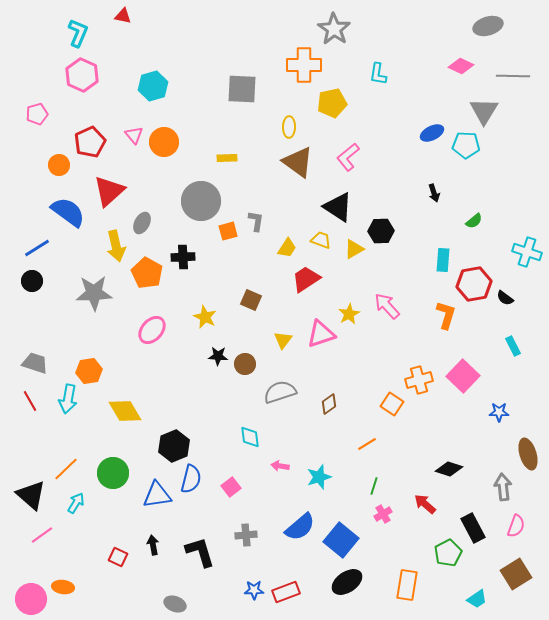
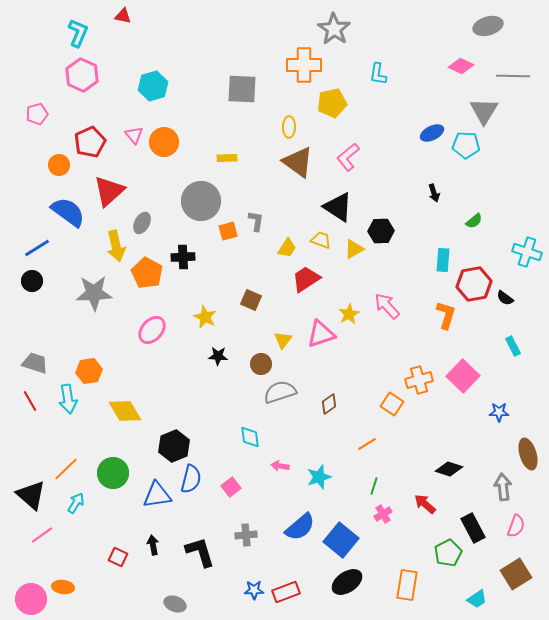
brown circle at (245, 364): moved 16 px right
cyan arrow at (68, 399): rotated 20 degrees counterclockwise
